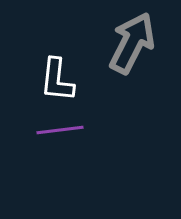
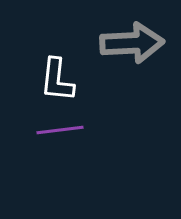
gray arrow: rotated 60 degrees clockwise
